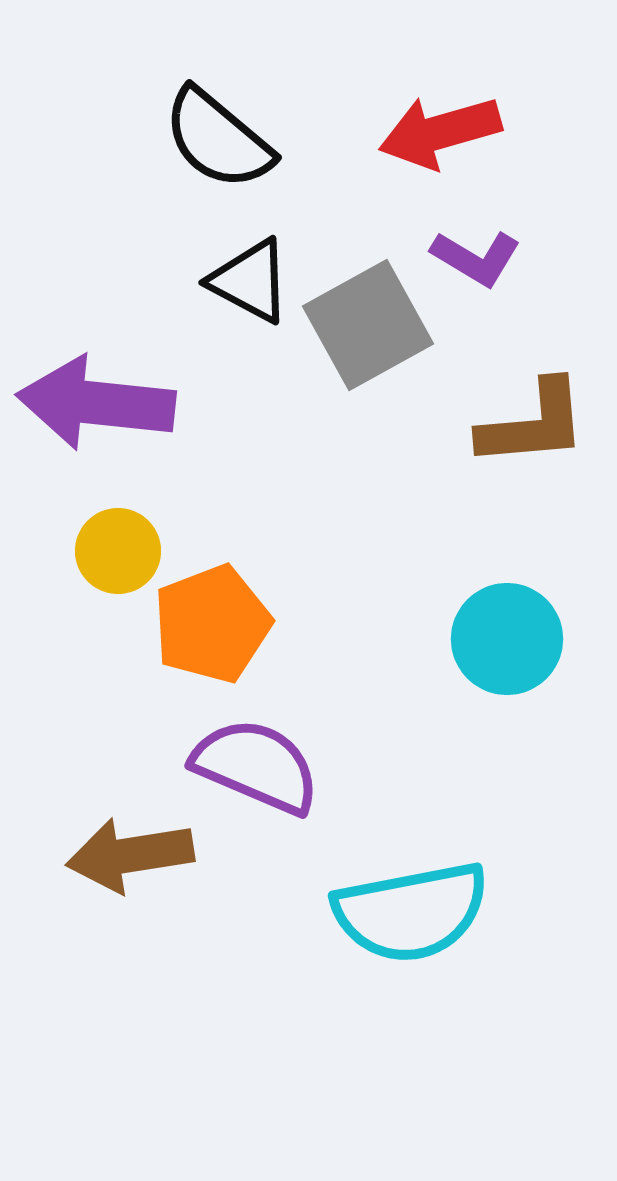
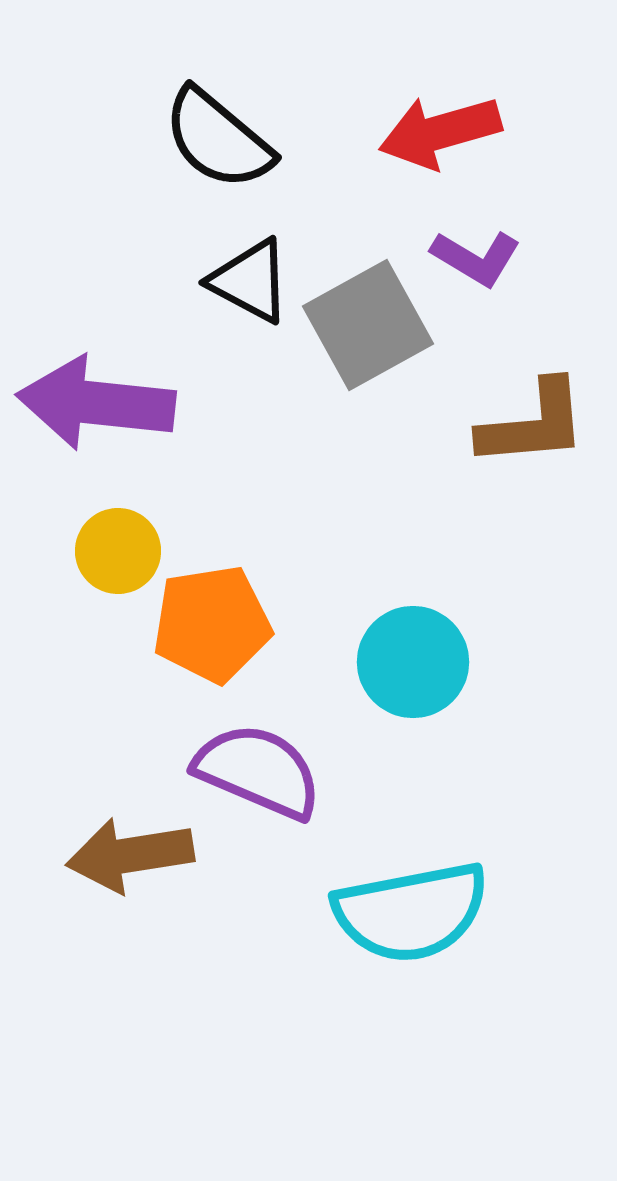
orange pentagon: rotated 12 degrees clockwise
cyan circle: moved 94 px left, 23 px down
purple semicircle: moved 2 px right, 5 px down
